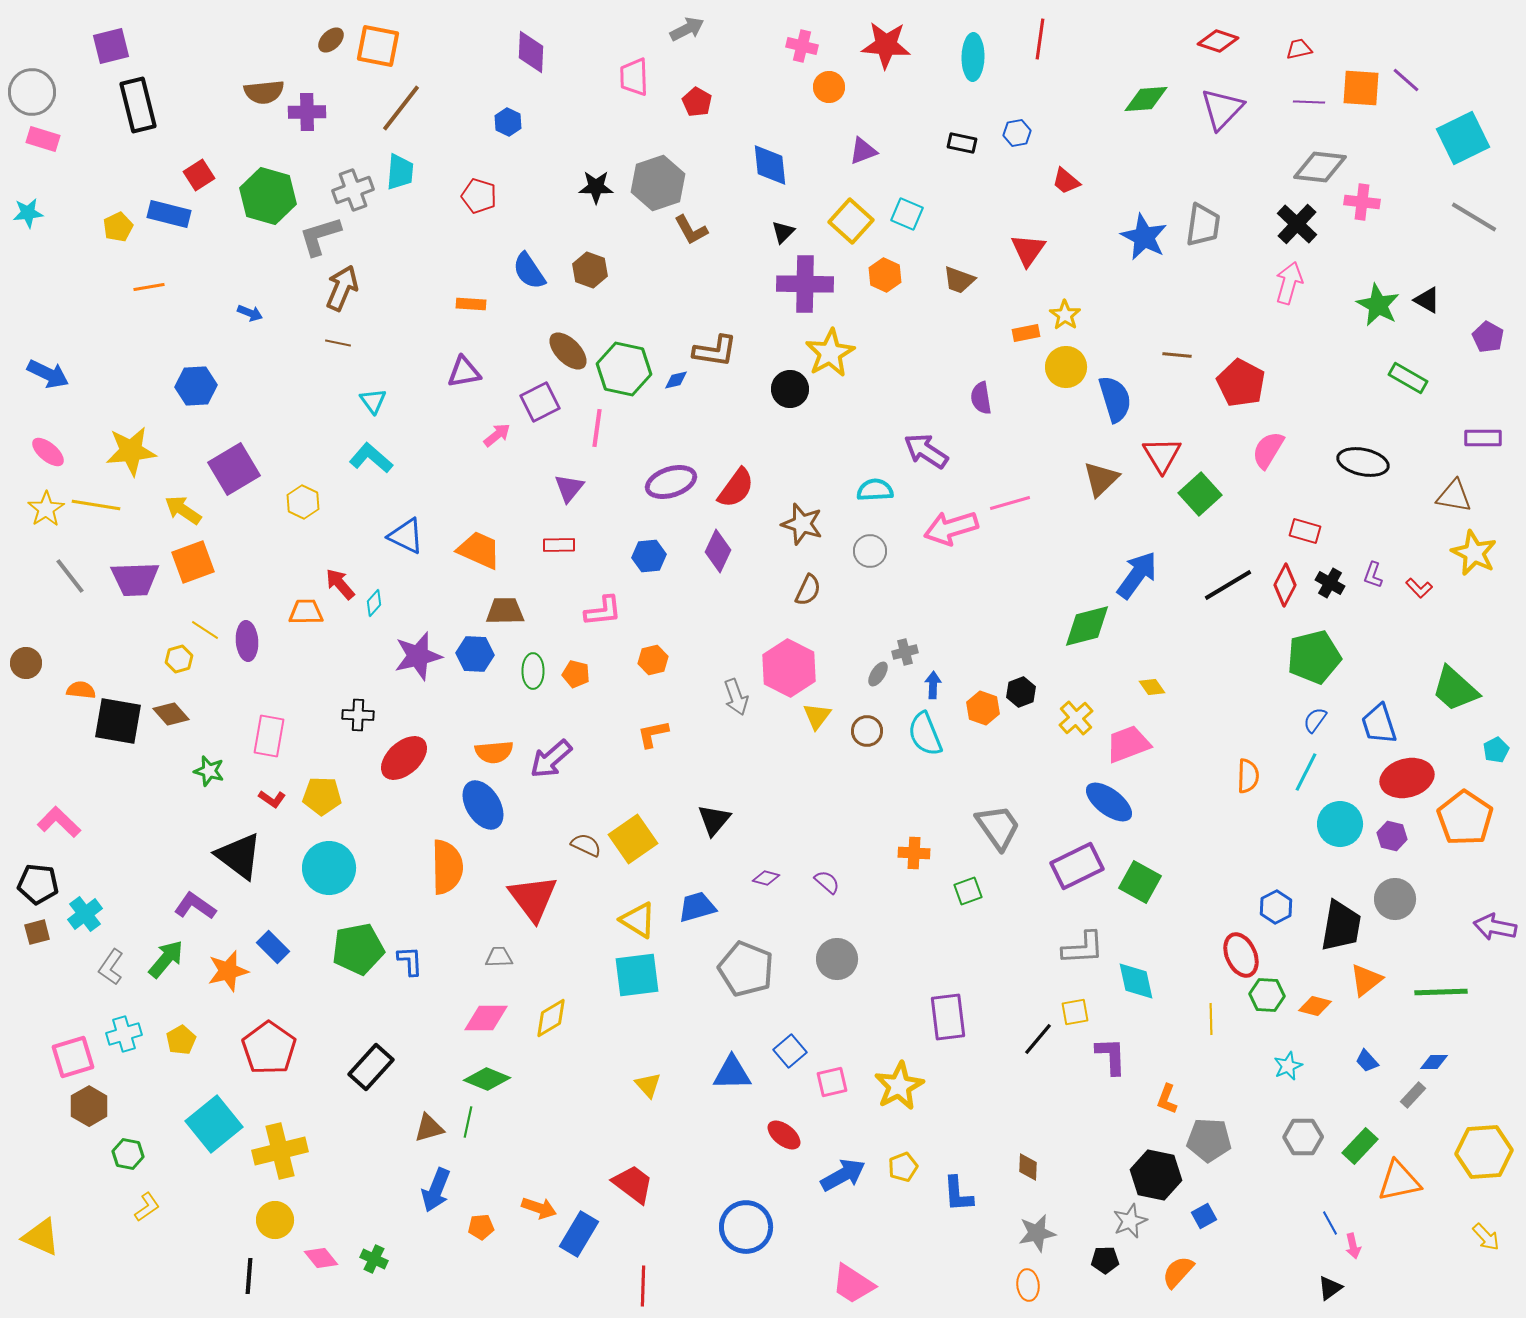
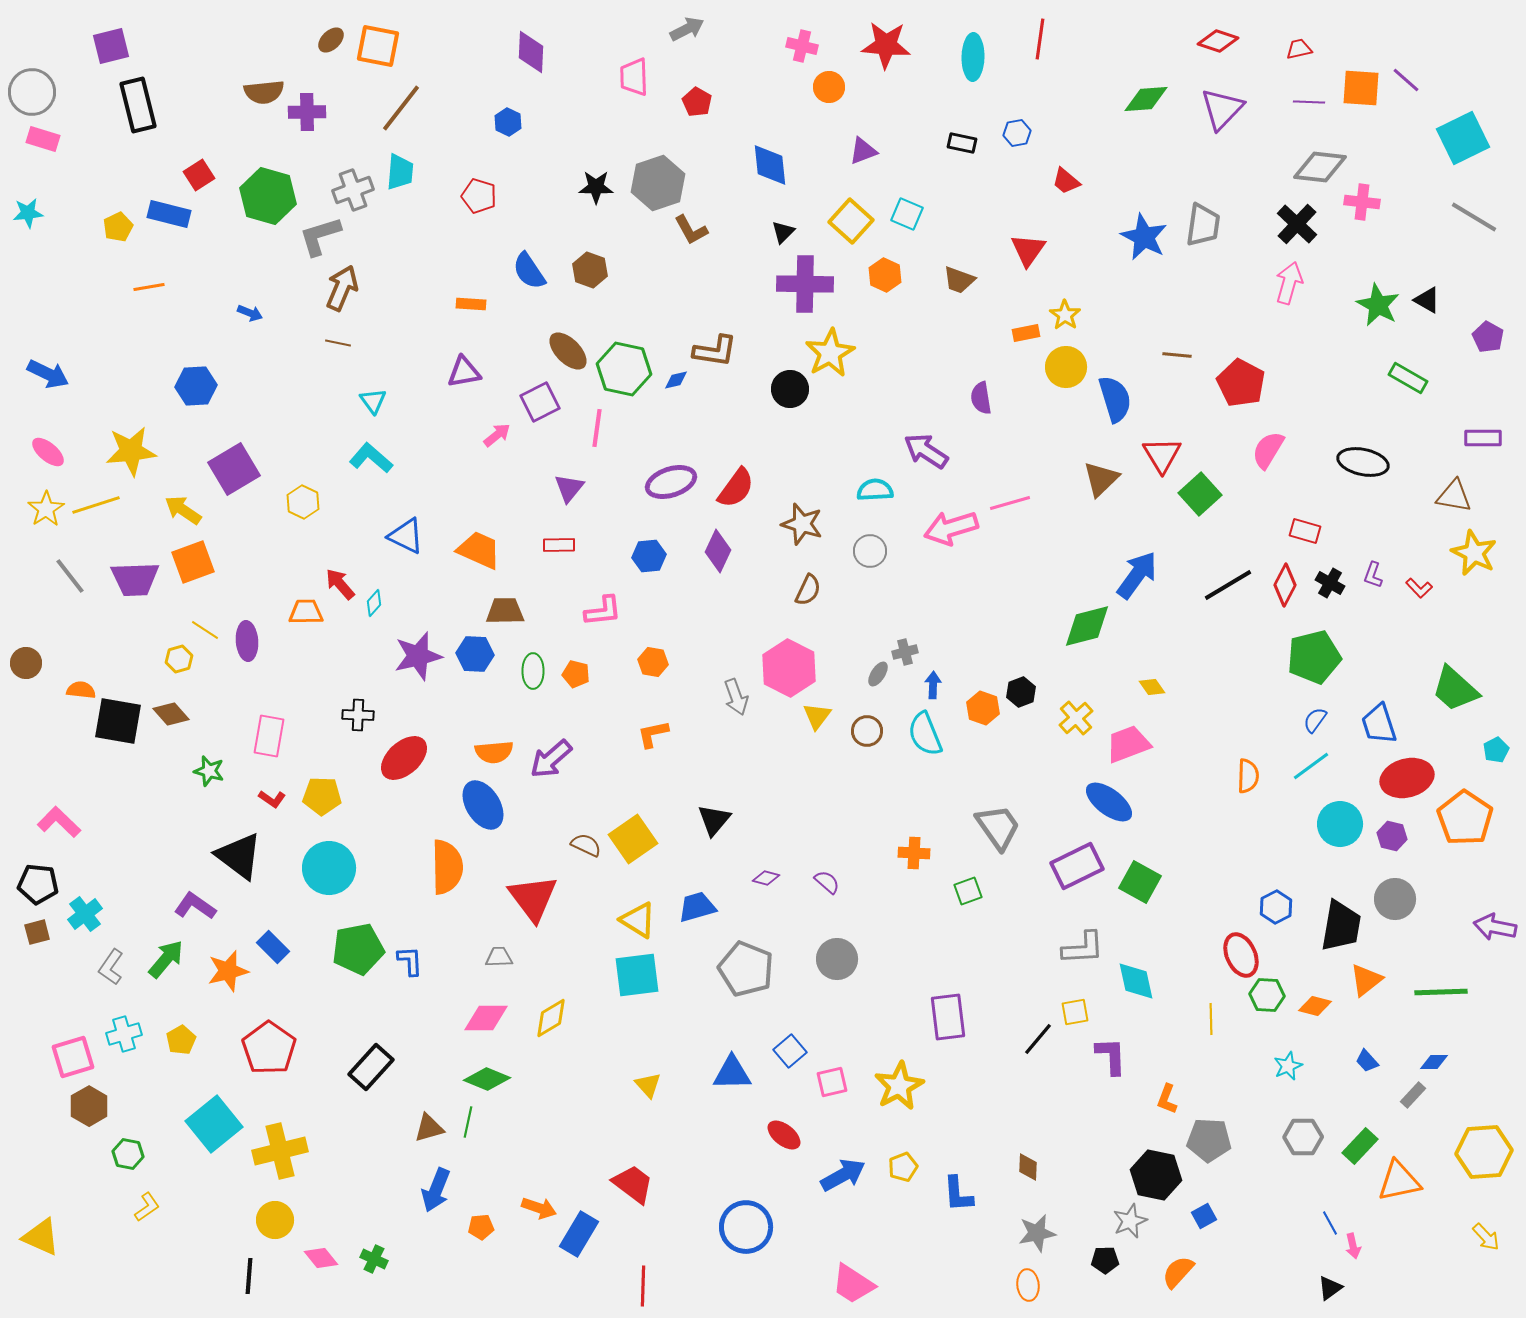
yellow line at (96, 505): rotated 27 degrees counterclockwise
orange hexagon at (653, 660): moved 2 px down; rotated 24 degrees clockwise
cyan line at (1306, 772): moved 5 px right, 6 px up; rotated 27 degrees clockwise
